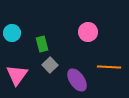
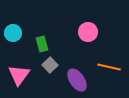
cyan circle: moved 1 px right
orange line: rotated 10 degrees clockwise
pink triangle: moved 2 px right
